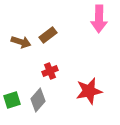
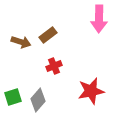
red cross: moved 4 px right, 5 px up
red star: moved 2 px right
green square: moved 1 px right, 3 px up
